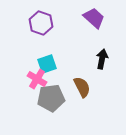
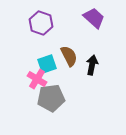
black arrow: moved 10 px left, 6 px down
brown semicircle: moved 13 px left, 31 px up
